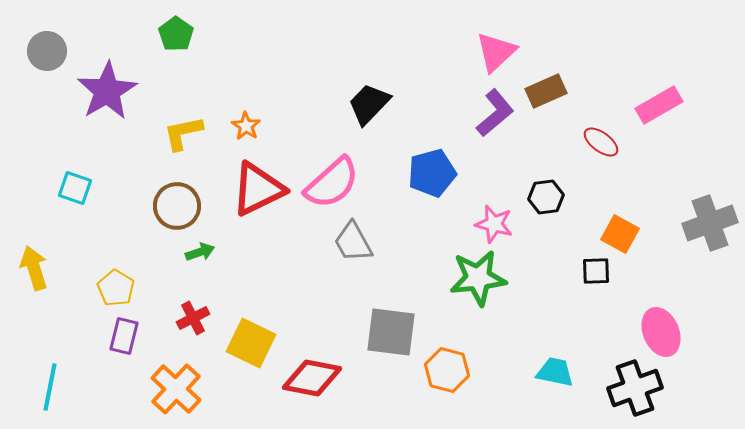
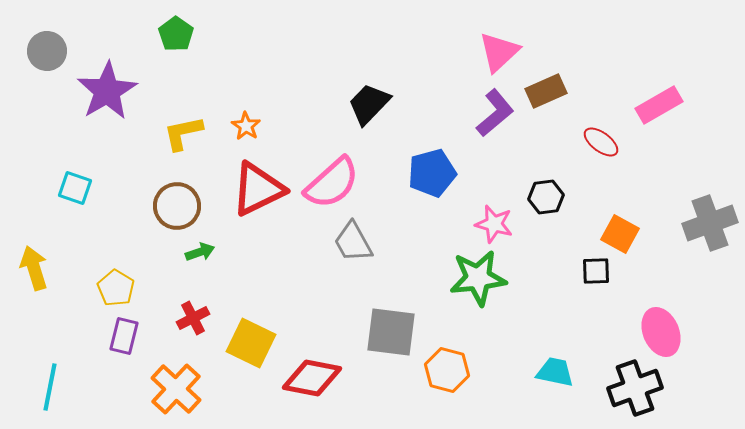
pink triangle: moved 3 px right
